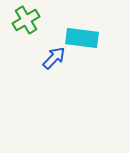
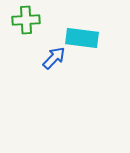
green cross: rotated 28 degrees clockwise
